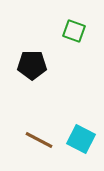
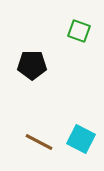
green square: moved 5 px right
brown line: moved 2 px down
